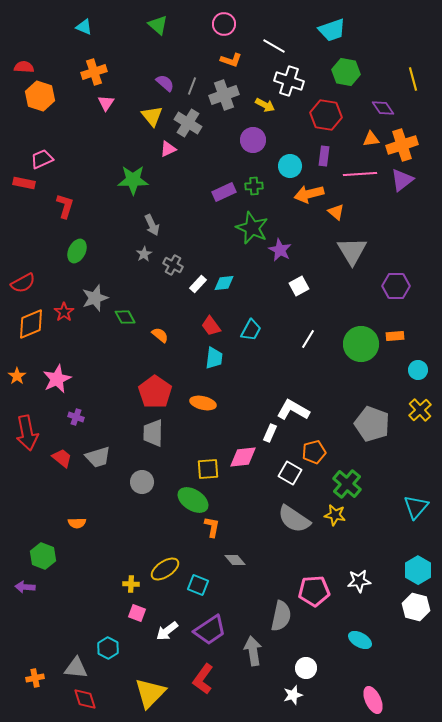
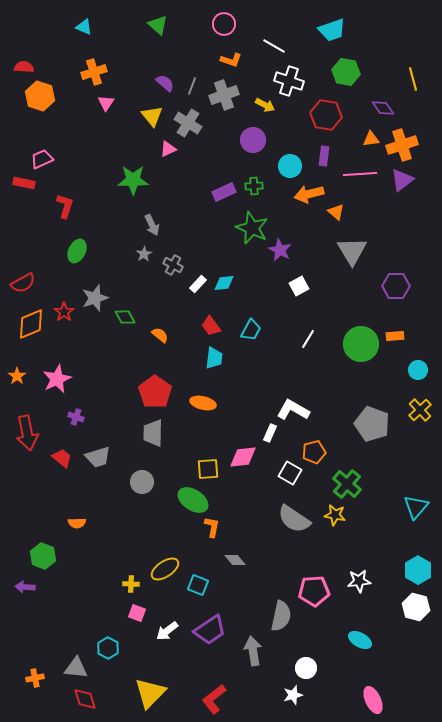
red L-shape at (203, 679): moved 11 px right, 20 px down; rotated 16 degrees clockwise
